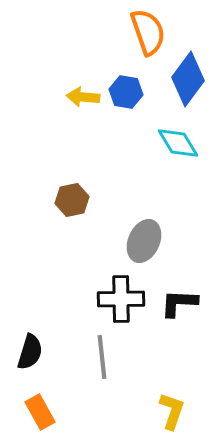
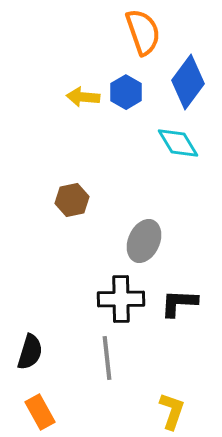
orange semicircle: moved 5 px left
blue diamond: moved 3 px down
blue hexagon: rotated 20 degrees clockwise
gray line: moved 5 px right, 1 px down
